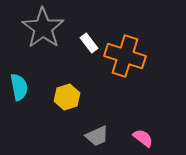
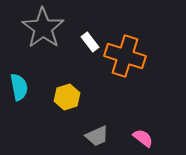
white rectangle: moved 1 px right, 1 px up
